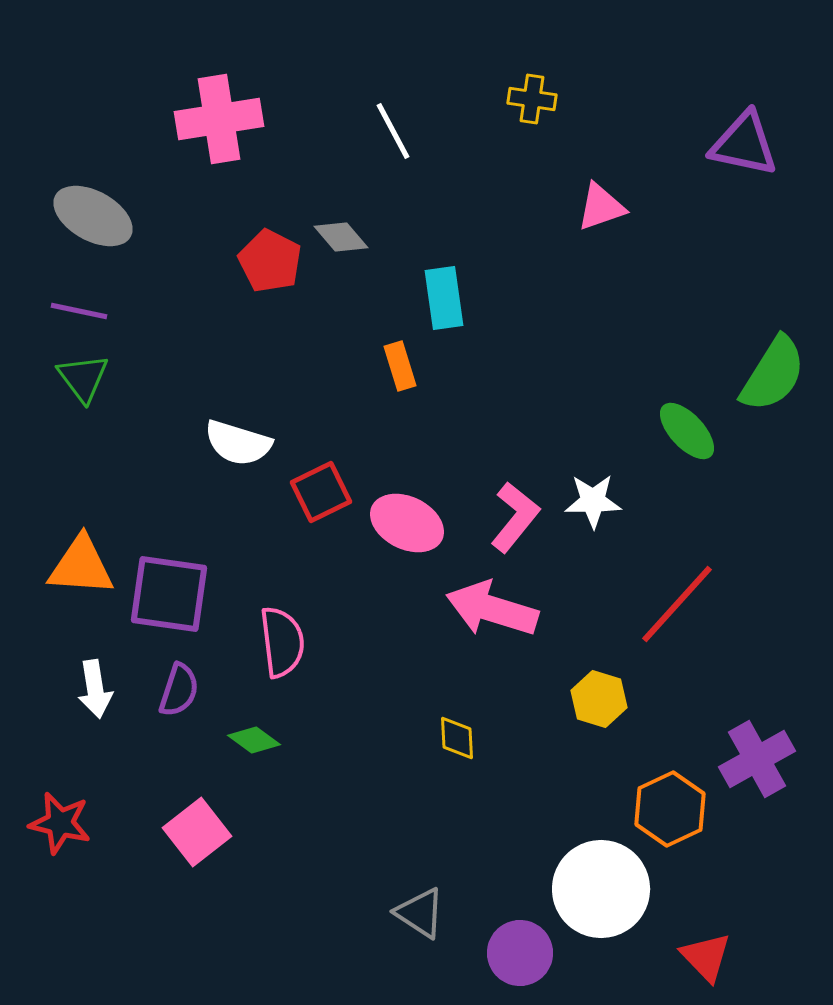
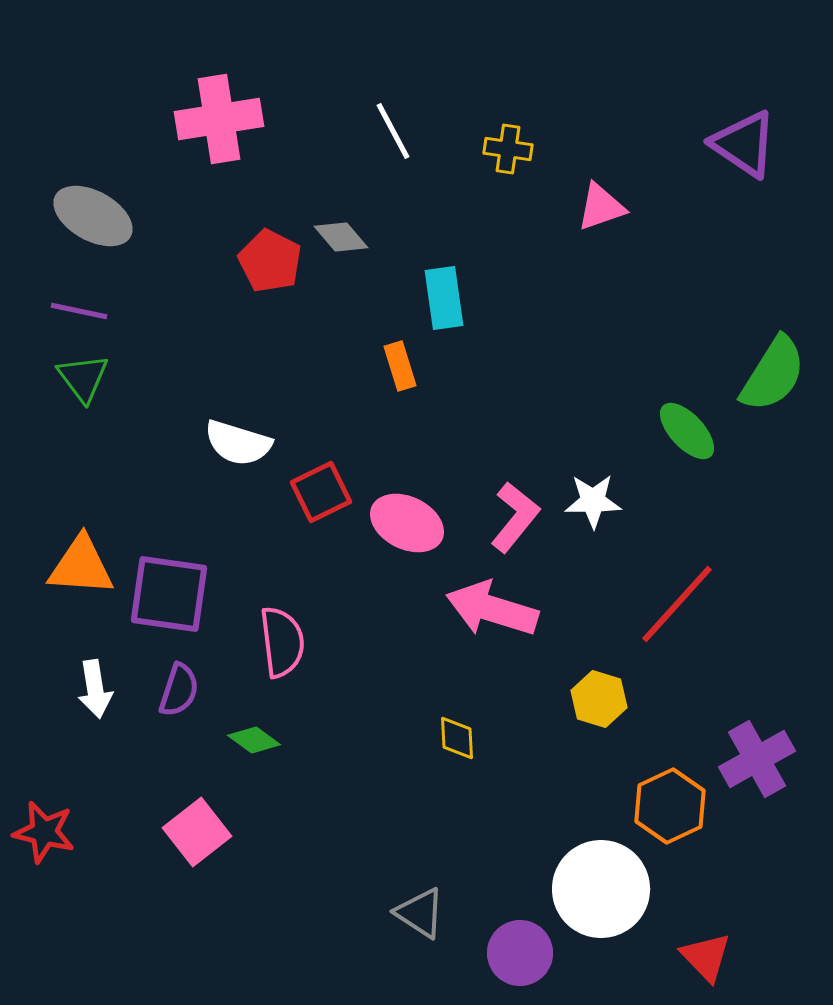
yellow cross: moved 24 px left, 50 px down
purple triangle: rotated 22 degrees clockwise
orange hexagon: moved 3 px up
red star: moved 16 px left, 9 px down
